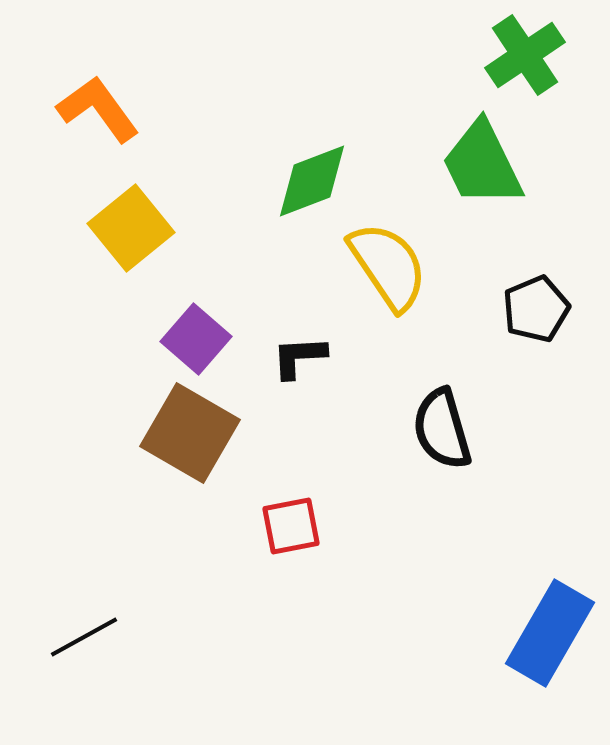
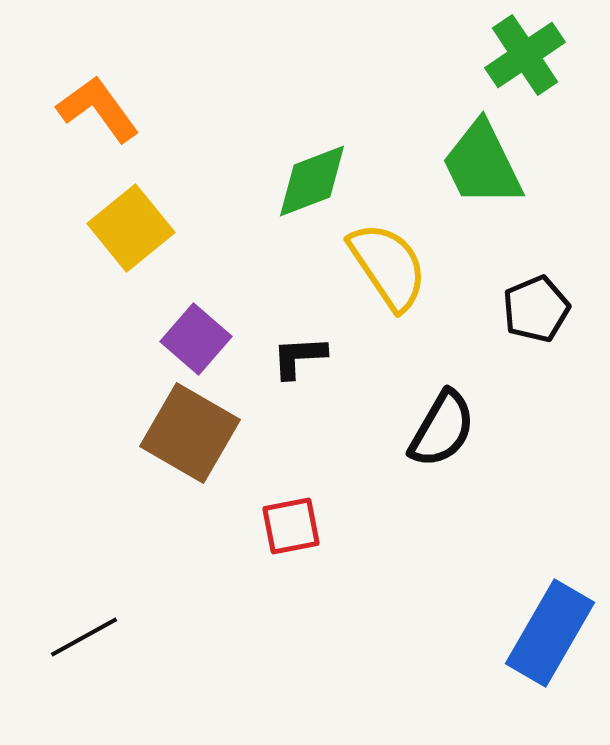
black semicircle: rotated 134 degrees counterclockwise
